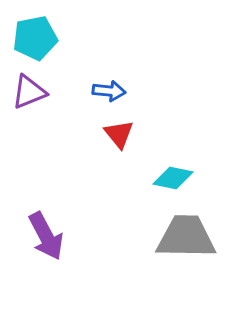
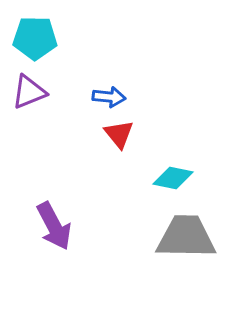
cyan pentagon: rotated 12 degrees clockwise
blue arrow: moved 6 px down
purple arrow: moved 8 px right, 10 px up
